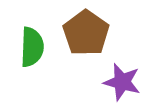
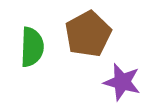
brown pentagon: moved 2 px right, 1 px down; rotated 9 degrees clockwise
